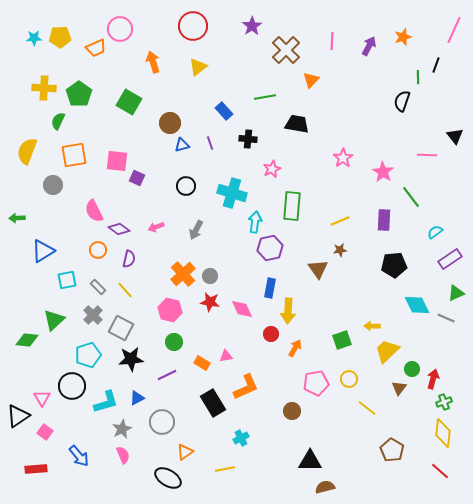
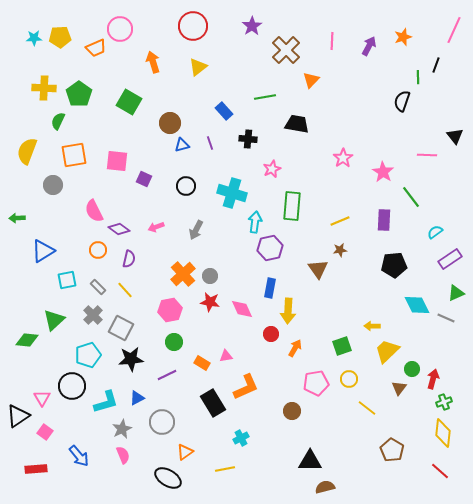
purple square at (137, 178): moved 7 px right, 1 px down
pink hexagon at (170, 310): rotated 25 degrees counterclockwise
green square at (342, 340): moved 6 px down
